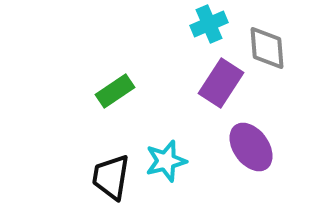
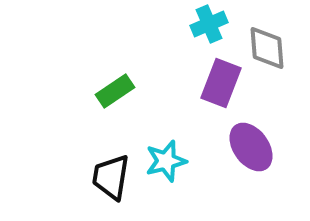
purple rectangle: rotated 12 degrees counterclockwise
